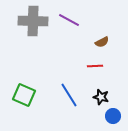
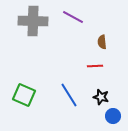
purple line: moved 4 px right, 3 px up
brown semicircle: rotated 112 degrees clockwise
